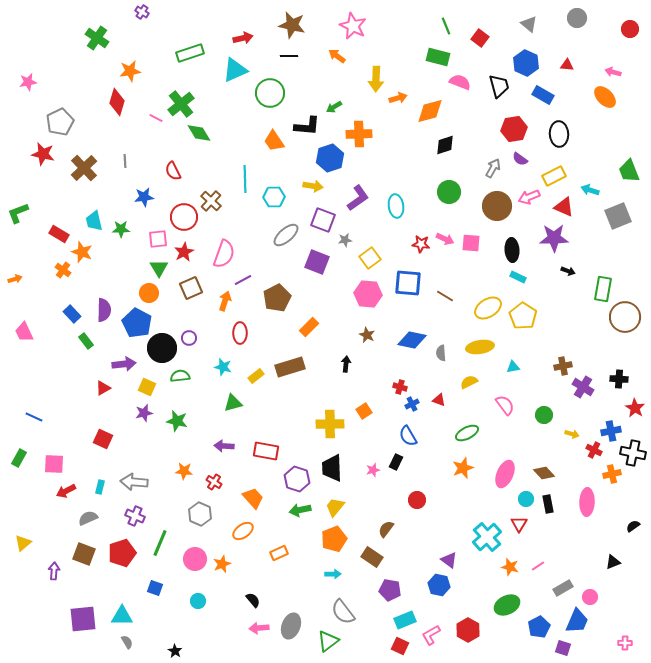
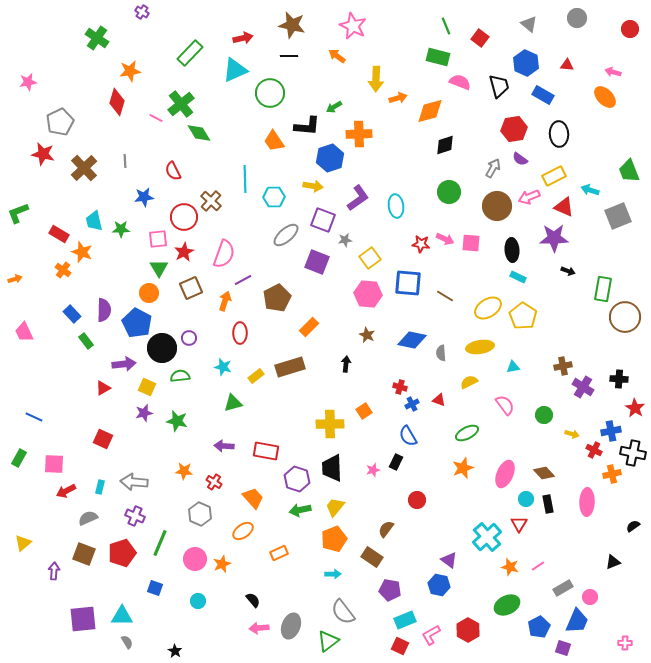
green rectangle at (190, 53): rotated 28 degrees counterclockwise
